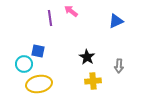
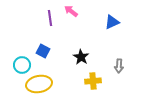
blue triangle: moved 4 px left, 1 px down
blue square: moved 5 px right; rotated 16 degrees clockwise
black star: moved 6 px left
cyan circle: moved 2 px left, 1 px down
